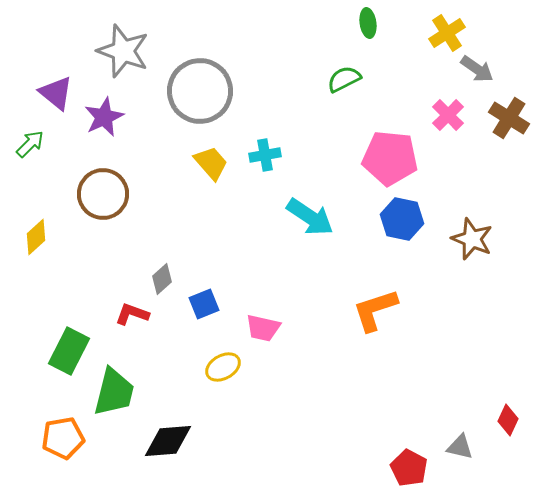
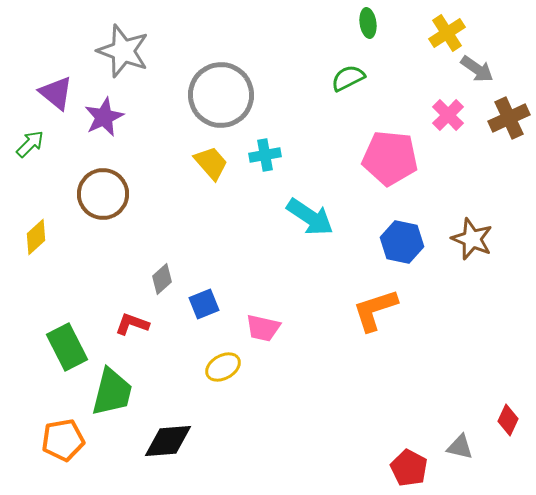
green semicircle: moved 4 px right, 1 px up
gray circle: moved 21 px right, 4 px down
brown cross: rotated 33 degrees clockwise
blue hexagon: moved 23 px down
red L-shape: moved 10 px down
green rectangle: moved 2 px left, 4 px up; rotated 54 degrees counterclockwise
green trapezoid: moved 2 px left
orange pentagon: moved 2 px down
